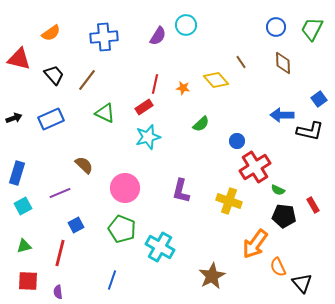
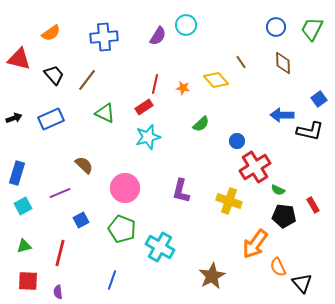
blue square at (76, 225): moved 5 px right, 5 px up
